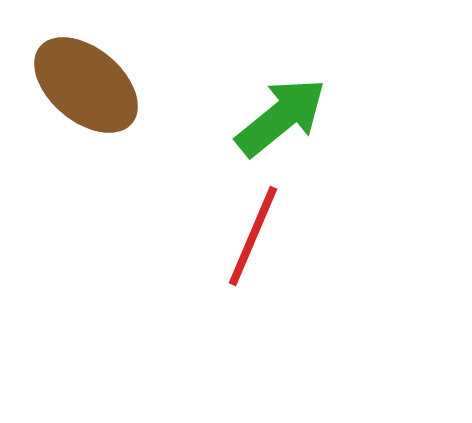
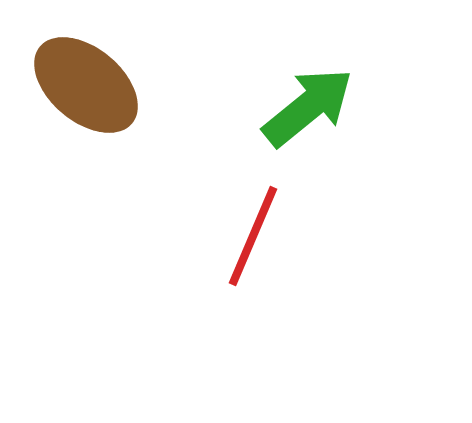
green arrow: moved 27 px right, 10 px up
